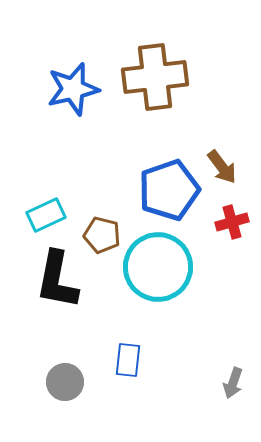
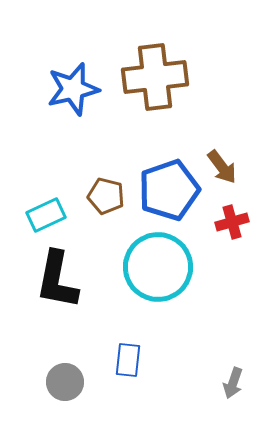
brown pentagon: moved 4 px right, 39 px up
